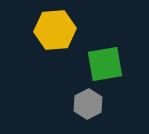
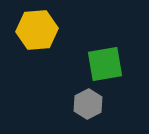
yellow hexagon: moved 18 px left
